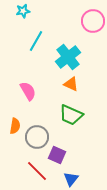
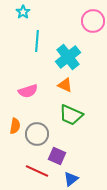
cyan star: moved 1 px down; rotated 24 degrees counterclockwise
cyan line: moved 1 px right; rotated 25 degrees counterclockwise
orange triangle: moved 6 px left, 1 px down
pink semicircle: rotated 102 degrees clockwise
gray circle: moved 3 px up
purple square: moved 1 px down
red line: rotated 20 degrees counterclockwise
blue triangle: rotated 14 degrees clockwise
